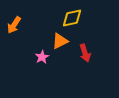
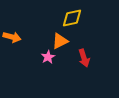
orange arrow: moved 2 px left, 12 px down; rotated 108 degrees counterclockwise
red arrow: moved 1 px left, 5 px down
pink star: moved 6 px right
